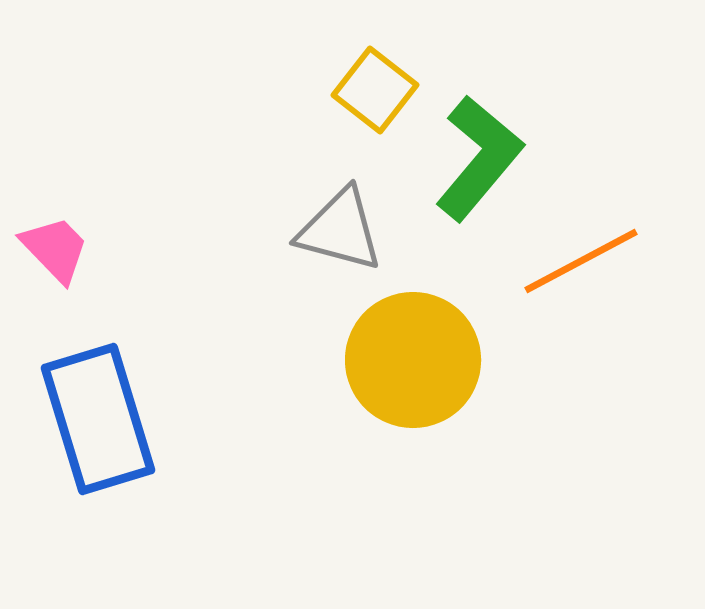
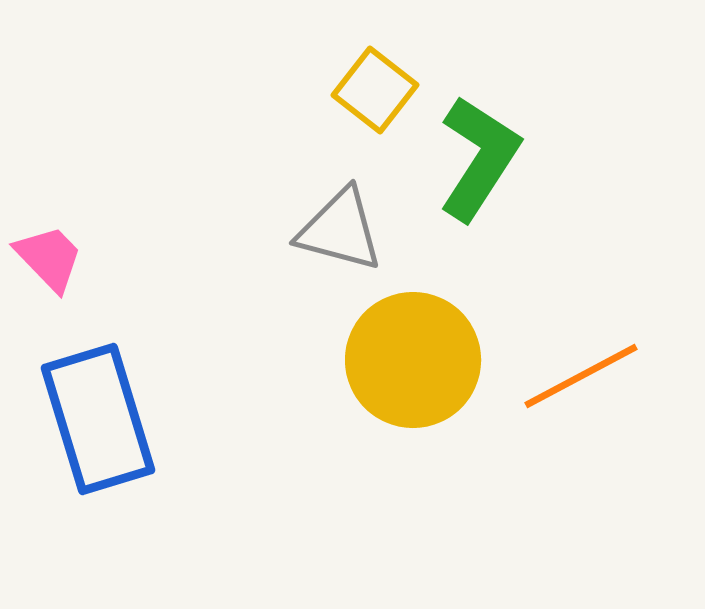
green L-shape: rotated 7 degrees counterclockwise
pink trapezoid: moved 6 px left, 9 px down
orange line: moved 115 px down
